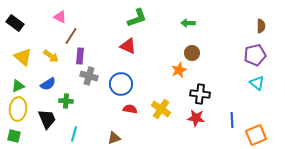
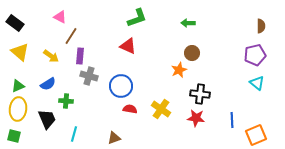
yellow triangle: moved 3 px left, 5 px up
blue circle: moved 2 px down
